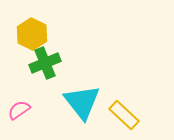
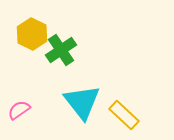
green cross: moved 16 px right, 13 px up; rotated 12 degrees counterclockwise
